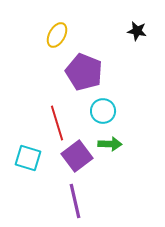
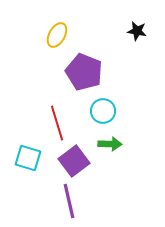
purple square: moved 3 px left, 5 px down
purple line: moved 6 px left
